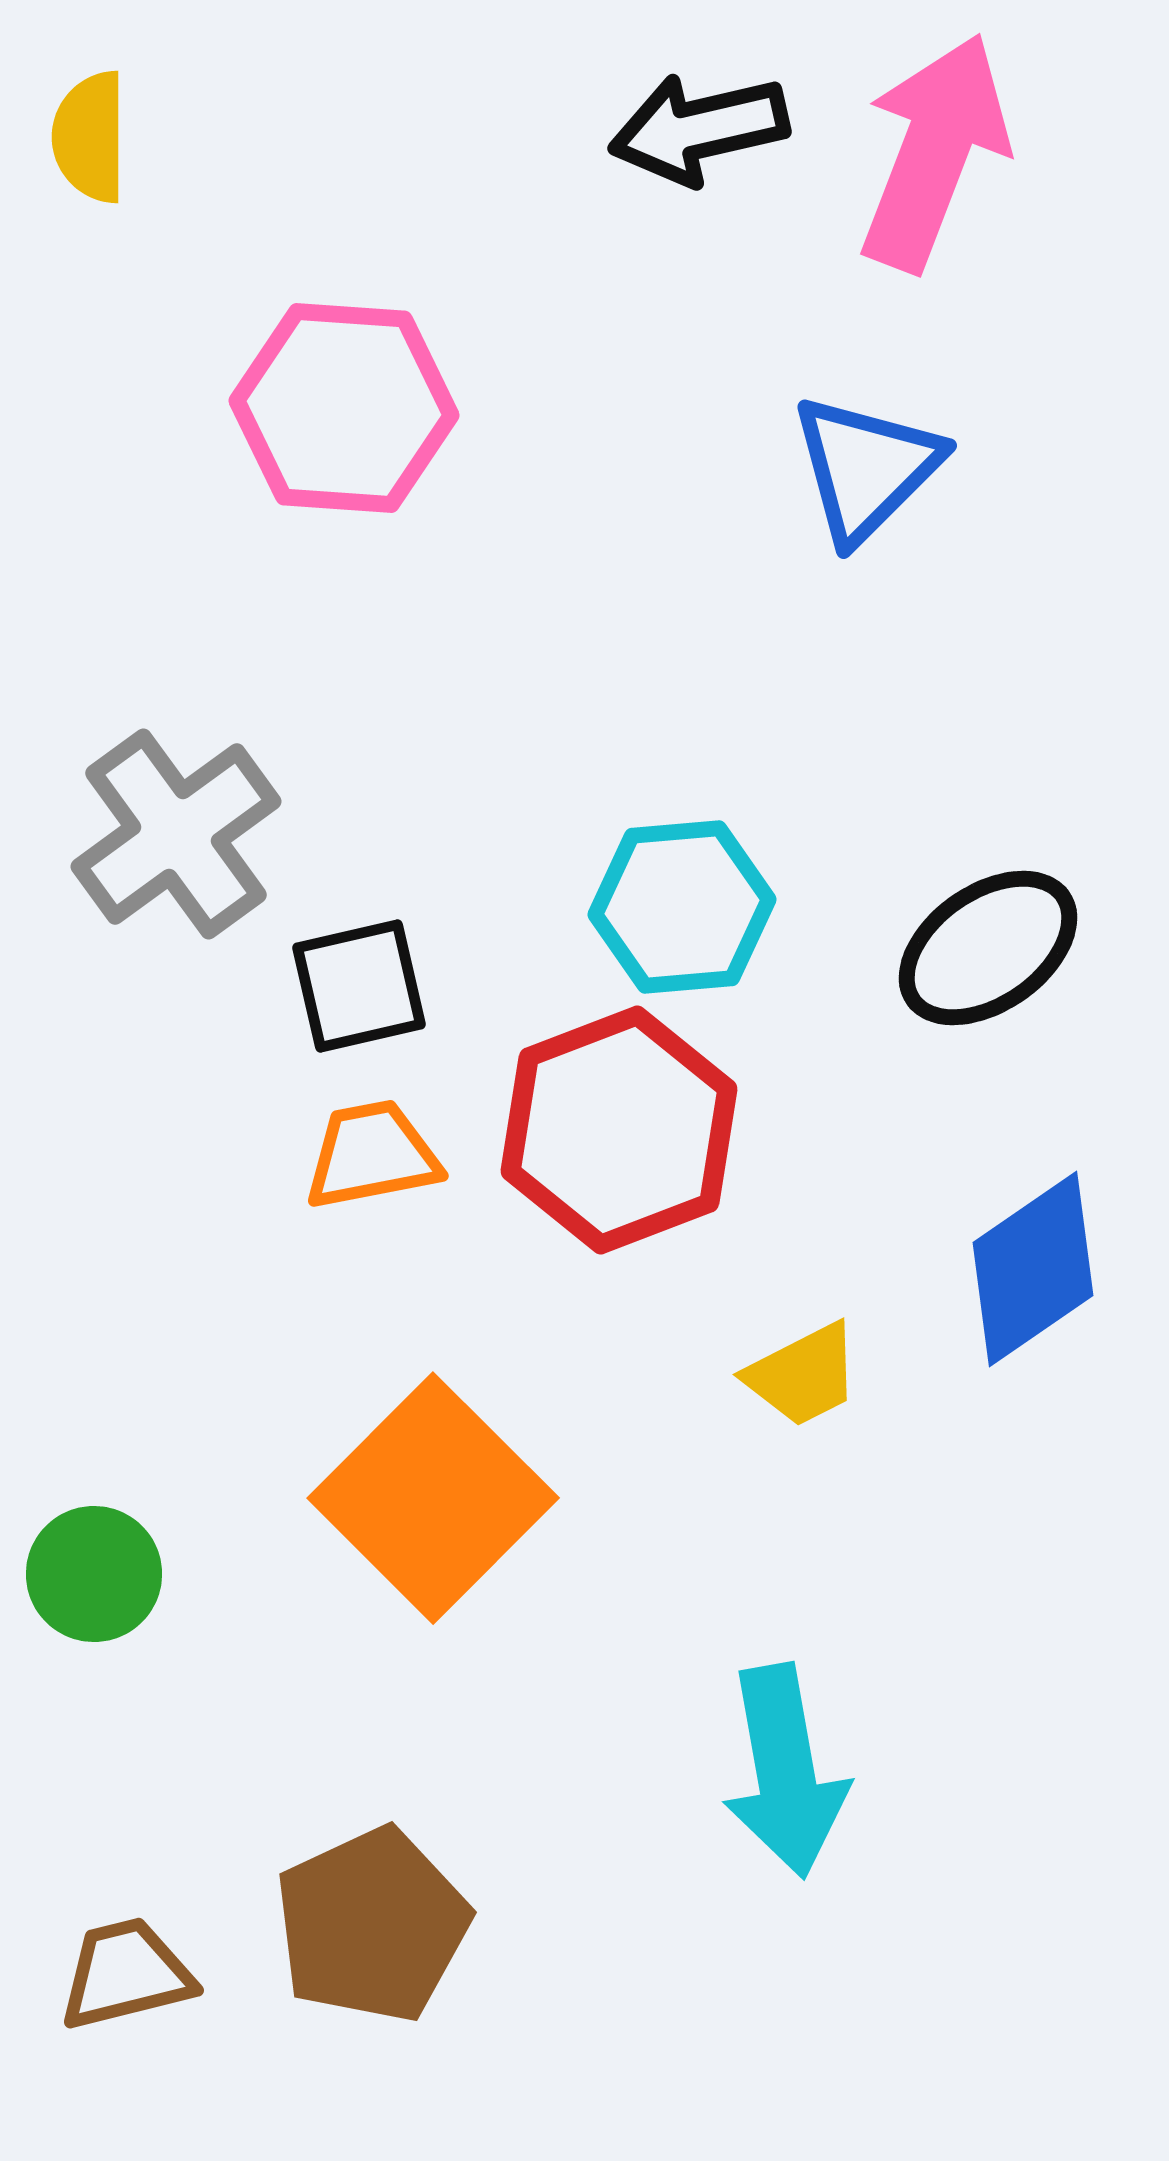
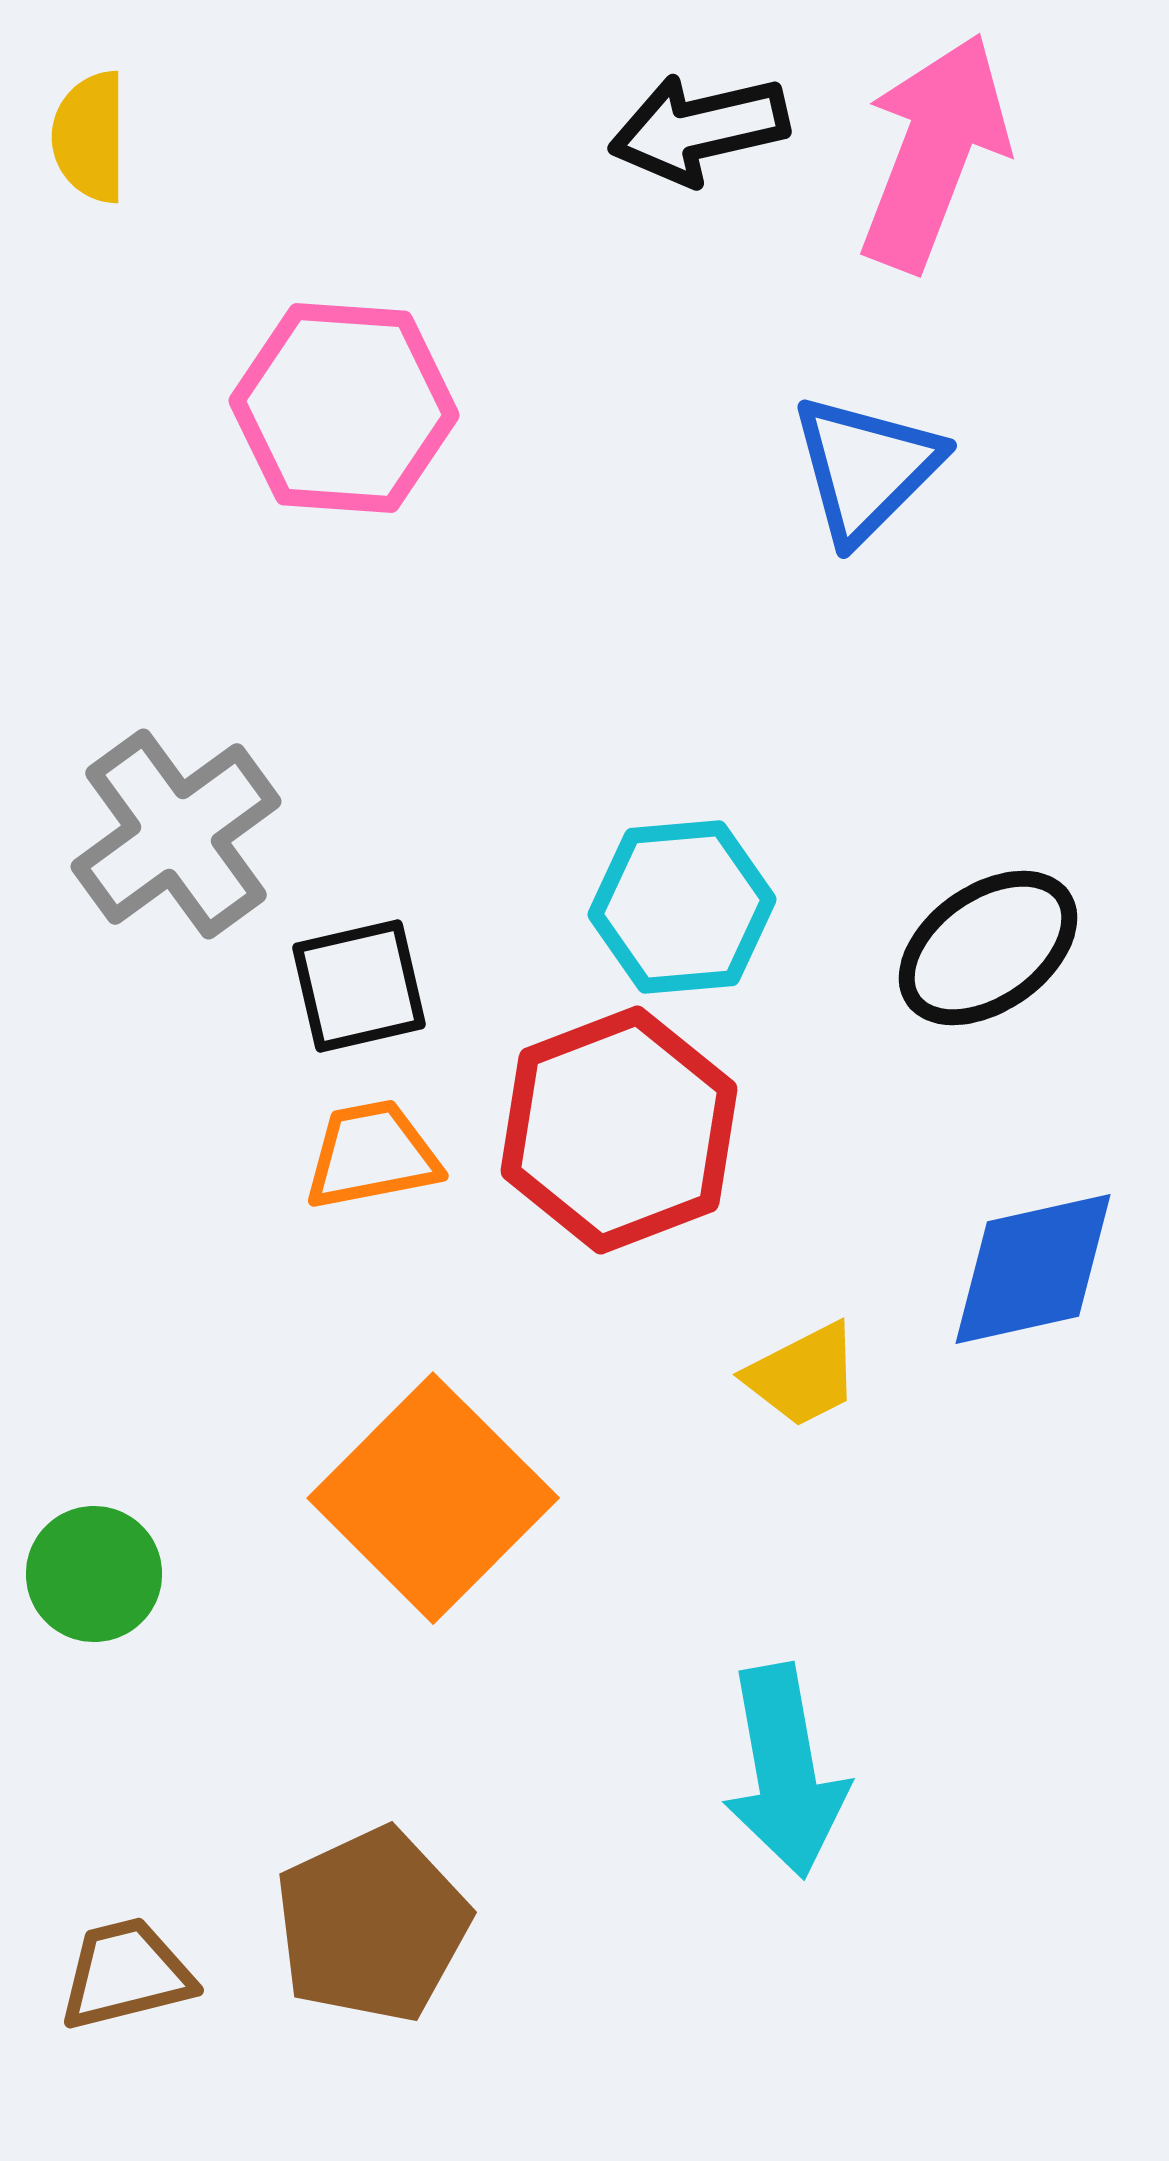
blue diamond: rotated 22 degrees clockwise
